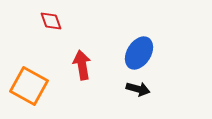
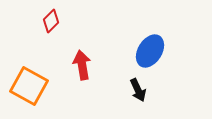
red diamond: rotated 65 degrees clockwise
blue ellipse: moved 11 px right, 2 px up
black arrow: moved 1 px down; rotated 50 degrees clockwise
